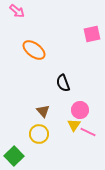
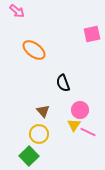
green square: moved 15 px right
